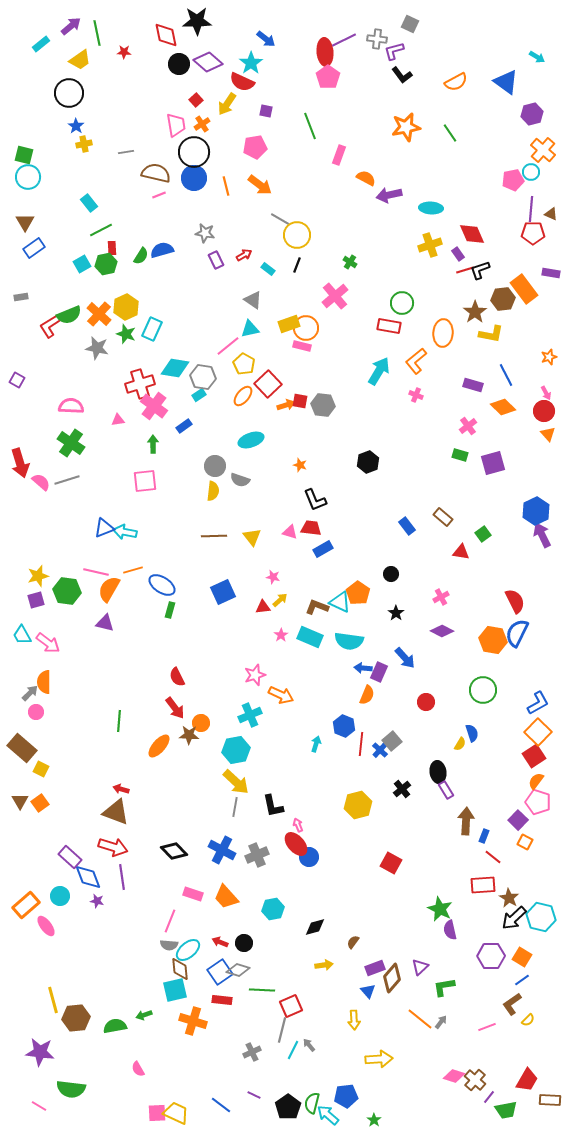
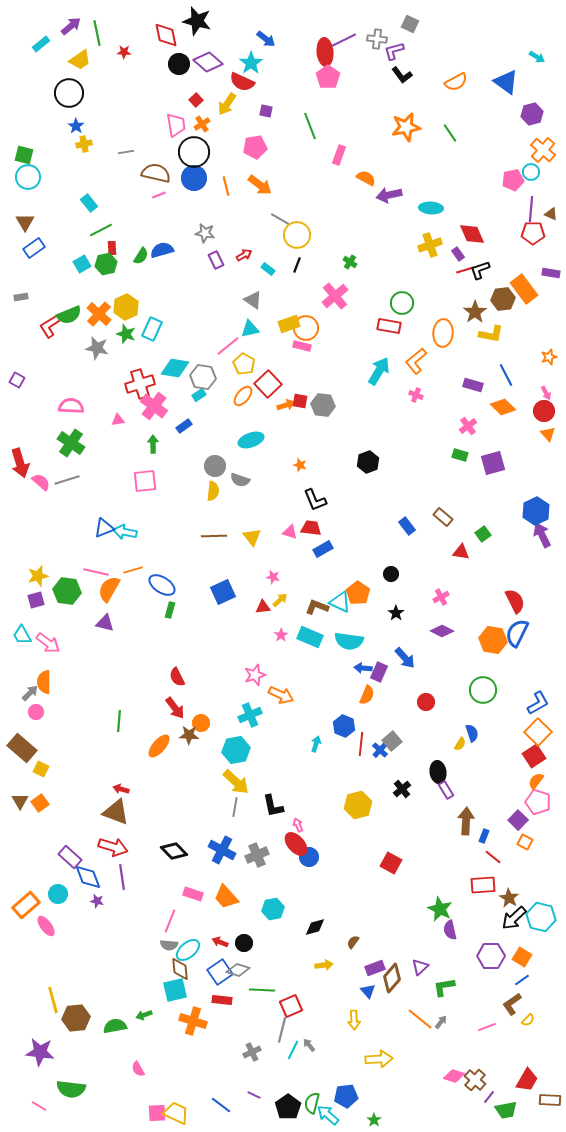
black star at (197, 21): rotated 16 degrees clockwise
cyan circle at (60, 896): moved 2 px left, 2 px up
